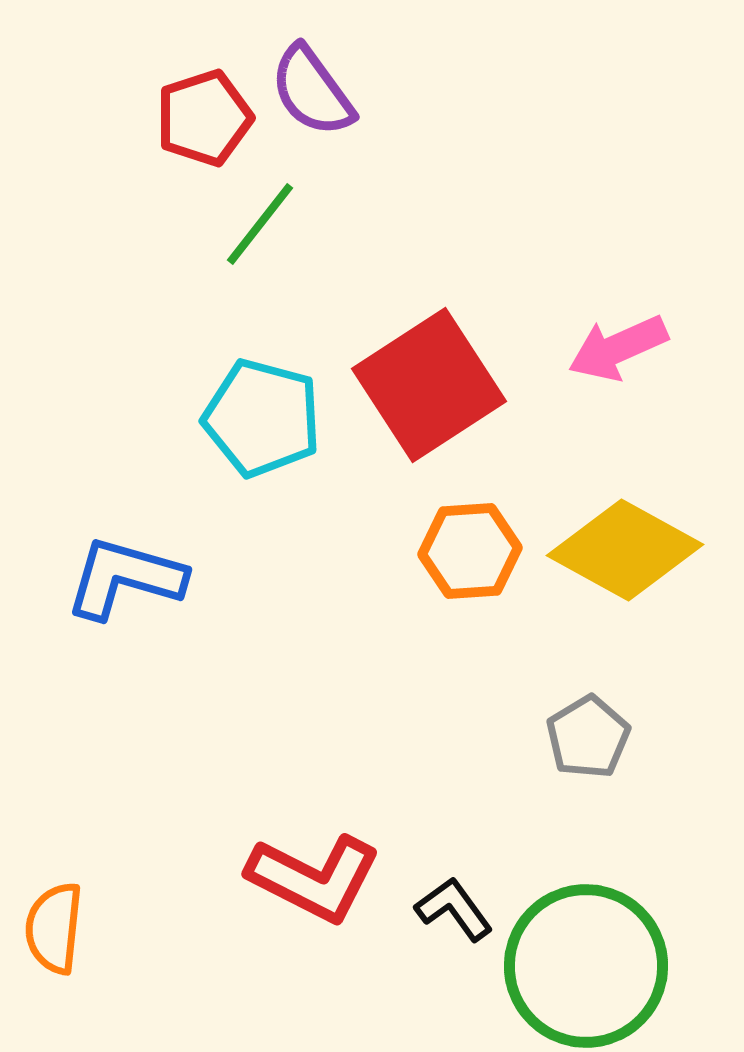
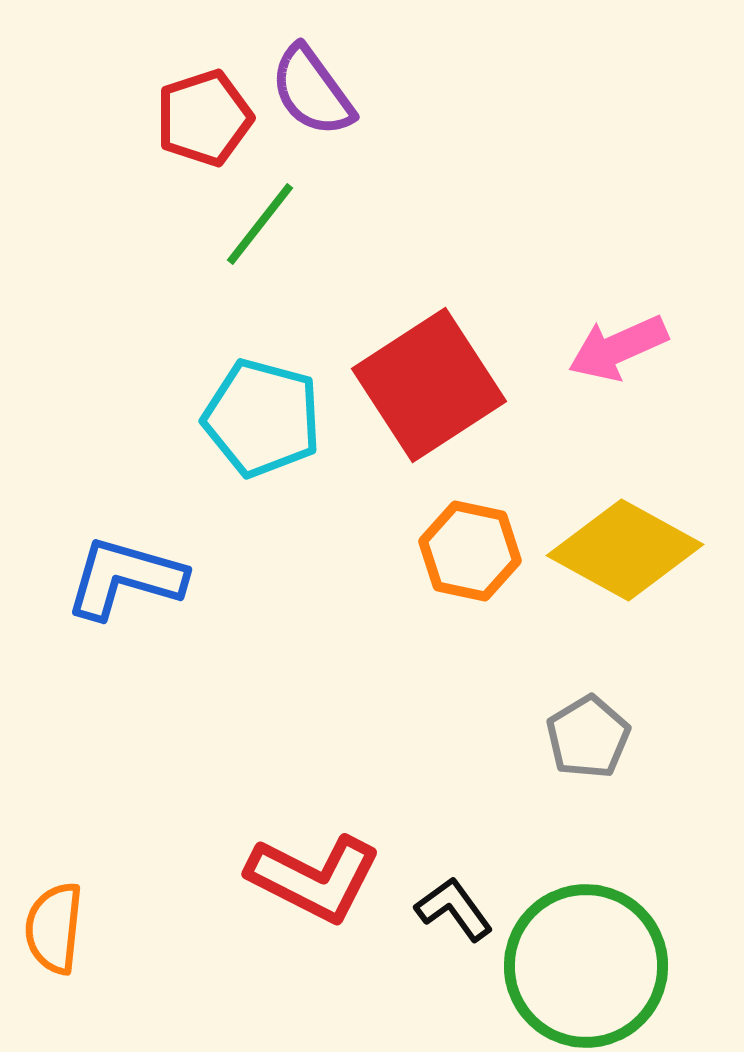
orange hexagon: rotated 16 degrees clockwise
